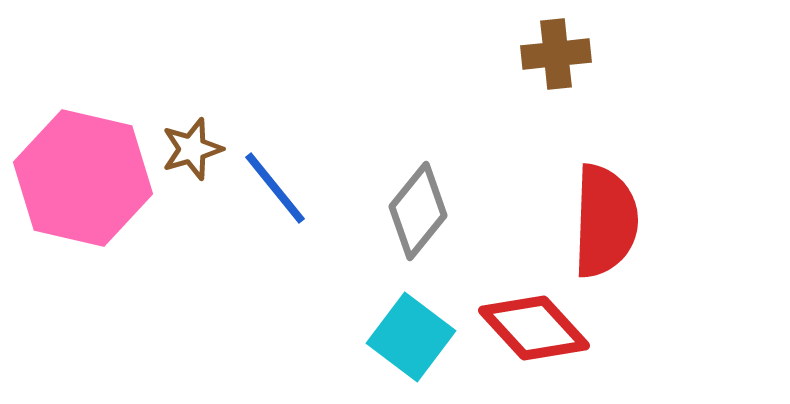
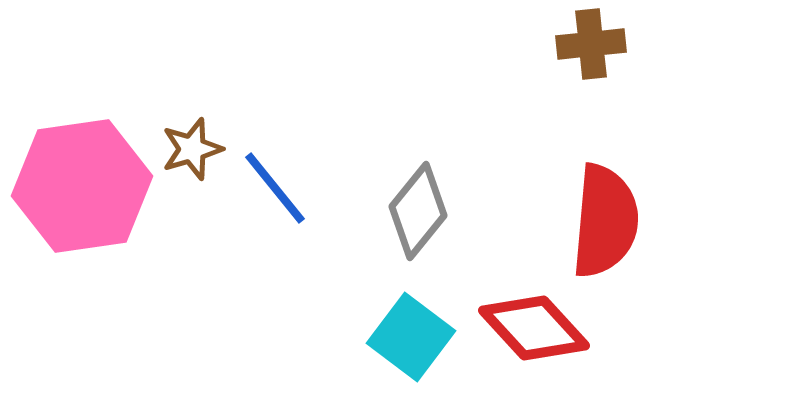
brown cross: moved 35 px right, 10 px up
pink hexagon: moved 1 px left, 8 px down; rotated 21 degrees counterclockwise
red semicircle: rotated 3 degrees clockwise
